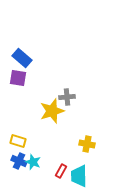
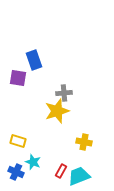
blue rectangle: moved 12 px right, 2 px down; rotated 30 degrees clockwise
gray cross: moved 3 px left, 4 px up
yellow star: moved 5 px right
yellow cross: moved 3 px left, 2 px up
blue cross: moved 3 px left, 11 px down
cyan trapezoid: rotated 70 degrees clockwise
